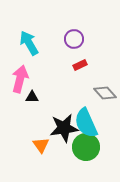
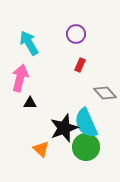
purple circle: moved 2 px right, 5 px up
red rectangle: rotated 40 degrees counterclockwise
pink arrow: moved 1 px up
black triangle: moved 2 px left, 6 px down
black star: rotated 12 degrees counterclockwise
orange triangle: moved 4 px down; rotated 12 degrees counterclockwise
